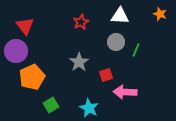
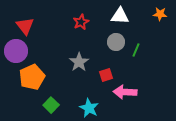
orange star: rotated 16 degrees counterclockwise
green square: rotated 14 degrees counterclockwise
